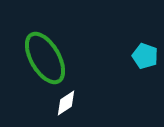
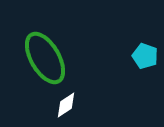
white diamond: moved 2 px down
